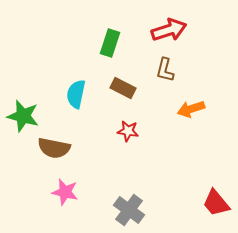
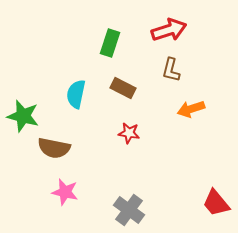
brown L-shape: moved 6 px right
red star: moved 1 px right, 2 px down
